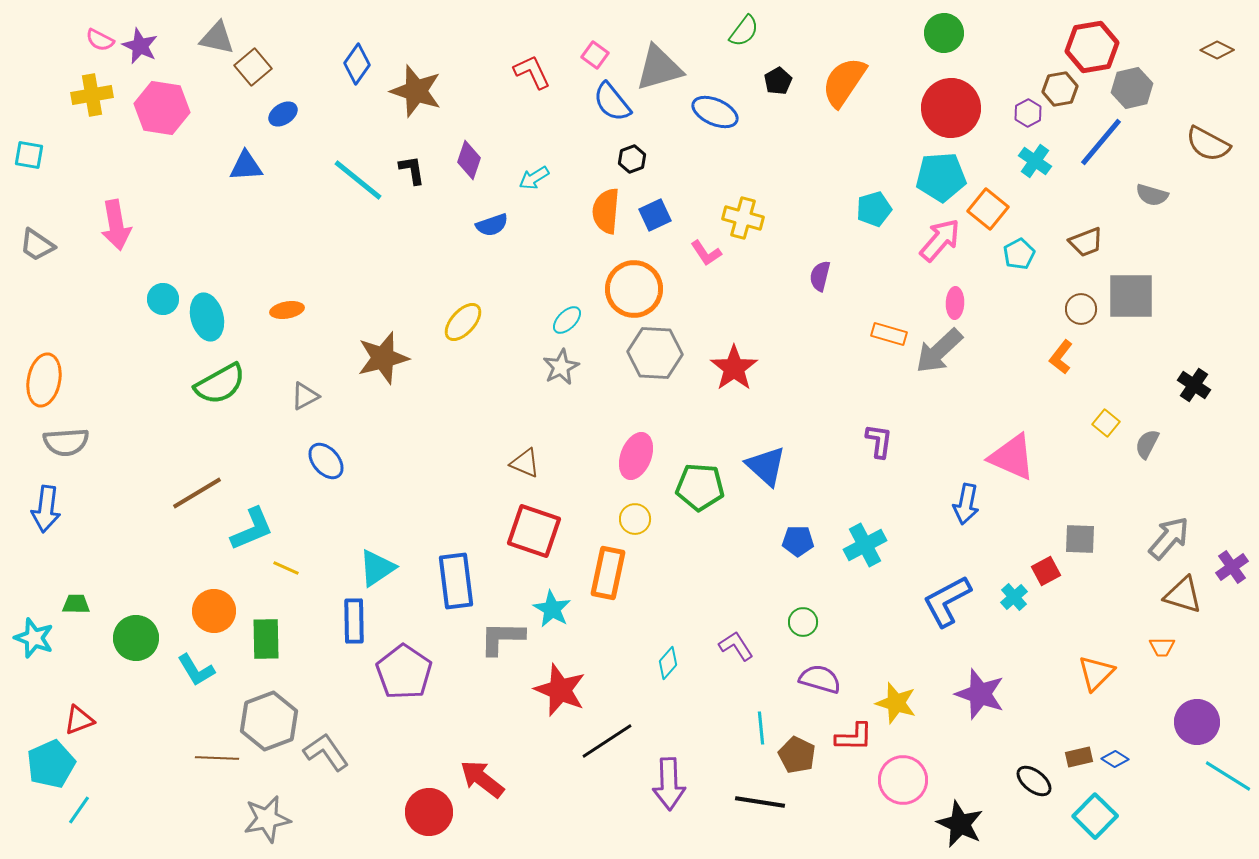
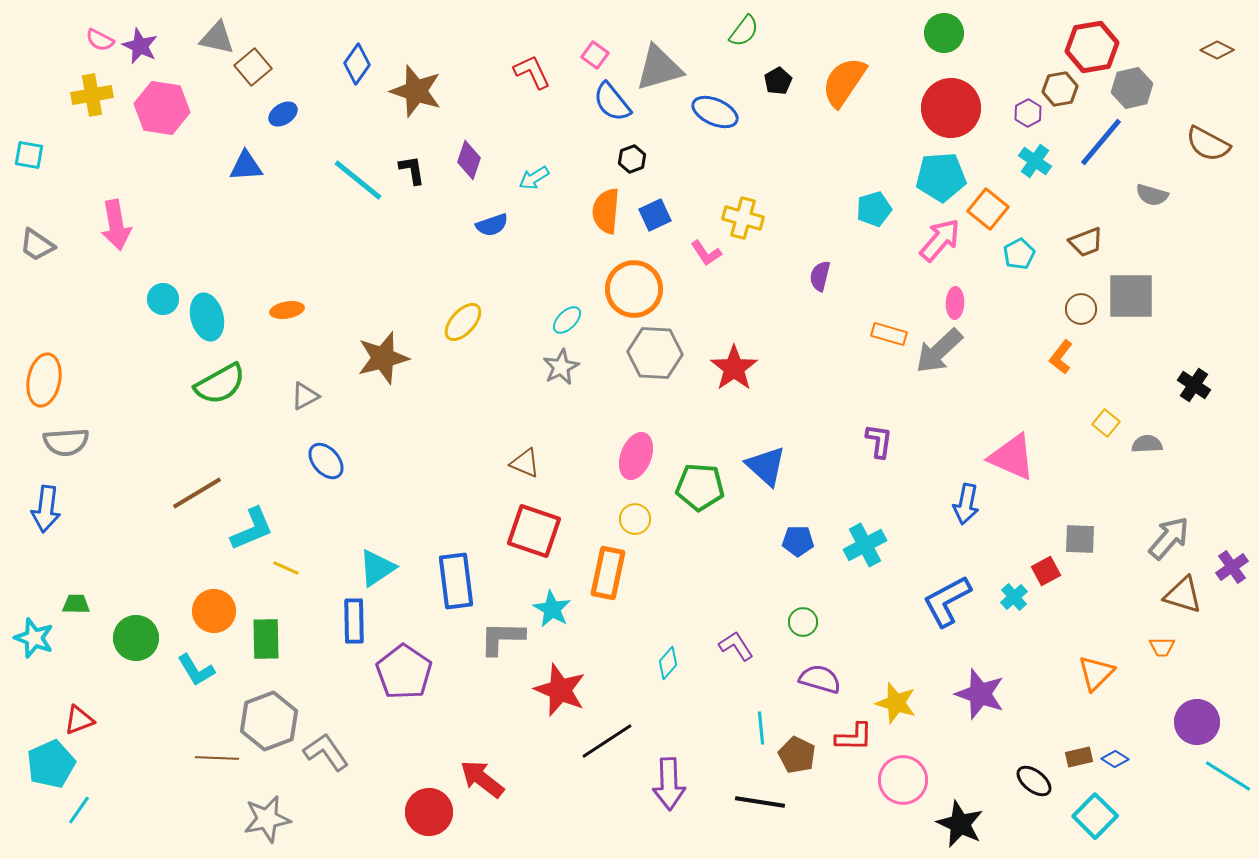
gray semicircle at (1147, 444): rotated 60 degrees clockwise
